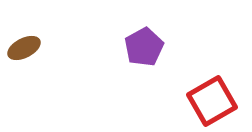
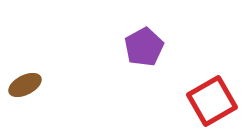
brown ellipse: moved 1 px right, 37 px down
